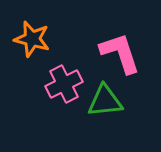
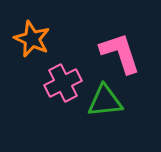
orange star: rotated 9 degrees clockwise
pink cross: moved 1 px left, 1 px up
